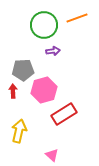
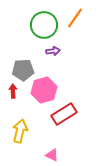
orange line: moved 2 px left; rotated 35 degrees counterclockwise
yellow arrow: moved 1 px right
pink triangle: rotated 16 degrees counterclockwise
